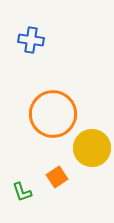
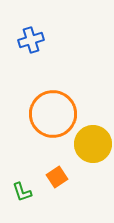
blue cross: rotated 25 degrees counterclockwise
yellow circle: moved 1 px right, 4 px up
